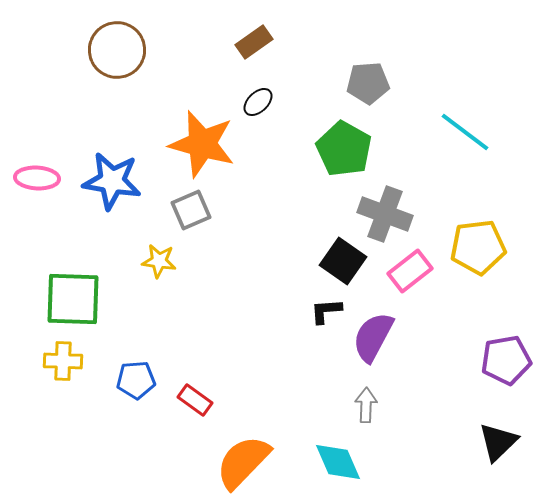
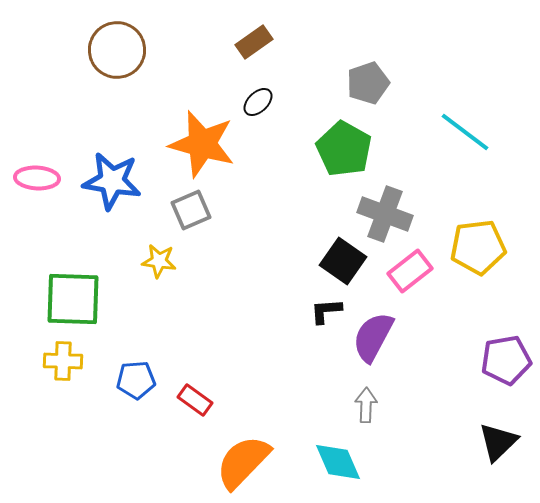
gray pentagon: rotated 15 degrees counterclockwise
